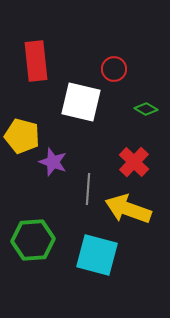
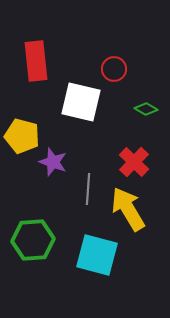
yellow arrow: rotated 39 degrees clockwise
